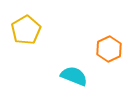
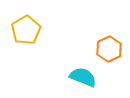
cyan semicircle: moved 9 px right, 1 px down
